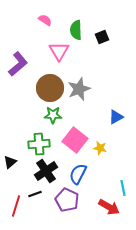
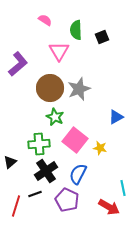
green star: moved 2 px right, 2 px down; rotated 24 degrees clockwise
